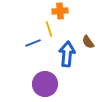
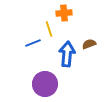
orange cross: moved 4 px right, 2 px down
brown semicircle: moved 1 px right, 2 px down; rotated 104 degrees clockwise
